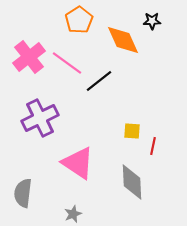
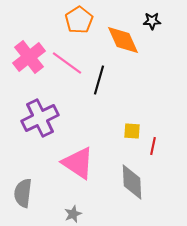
black line: moved 1 px up; rotated 36 degrees counterclockwise
